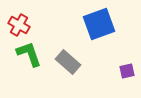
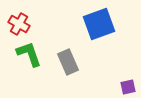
red cross: moved 1 px up
gray rectangle: rotated 25 degrees clockwise
purple square: moved 1 px right, 16 px down
